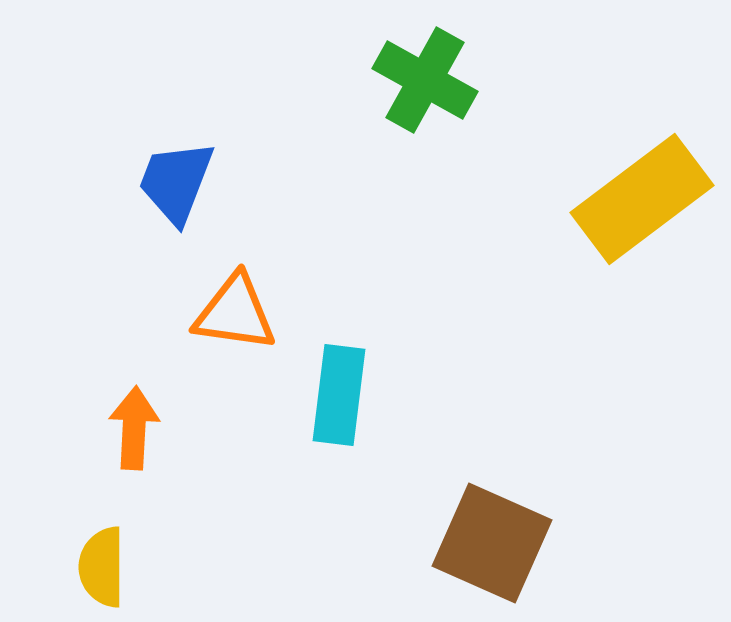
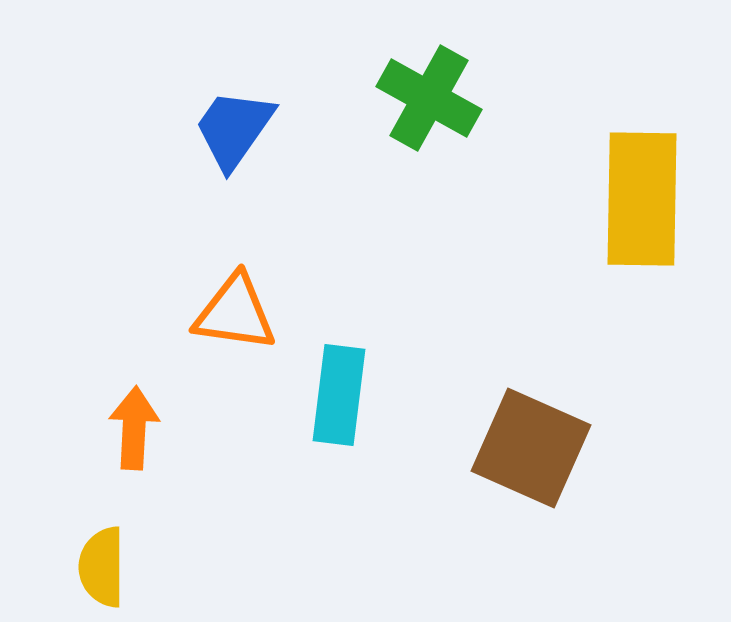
green cross: moved 4 px right, 18 px down
blue trapezoid: moved 58 px right, 53 px up; rotated 14 degrees clockwise
yellow rectangle: rotated 52 degrees counterclockwise
brown square: moved 39 px right, 95 px up
